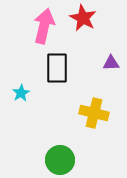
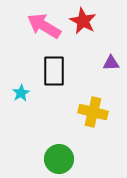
red star: moved 3 px down
pink arrow: rotated 72 degrees counterclockwise
black rectangle: moved 3 px left, 3 px down
yellow cross: moved 1 px left, 1 px up
green circle: moved 1 px left, 1 px up
